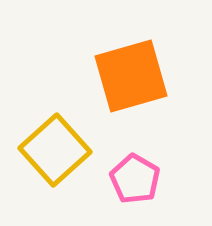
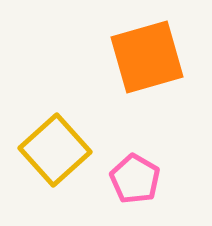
orange square: moved 16 px right, 19 px up
